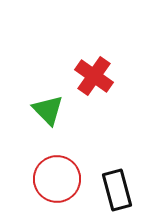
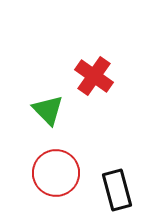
red circle: moved 1 px left, 6 px up
